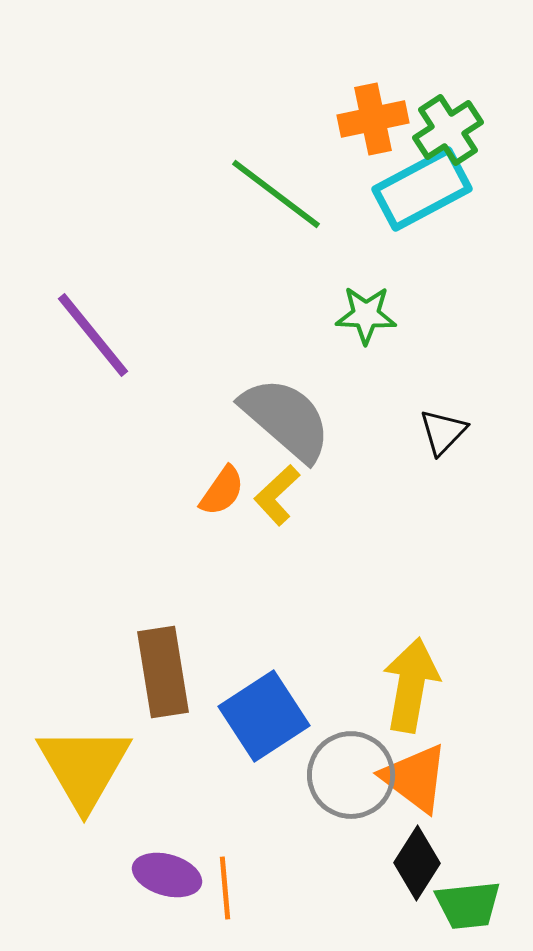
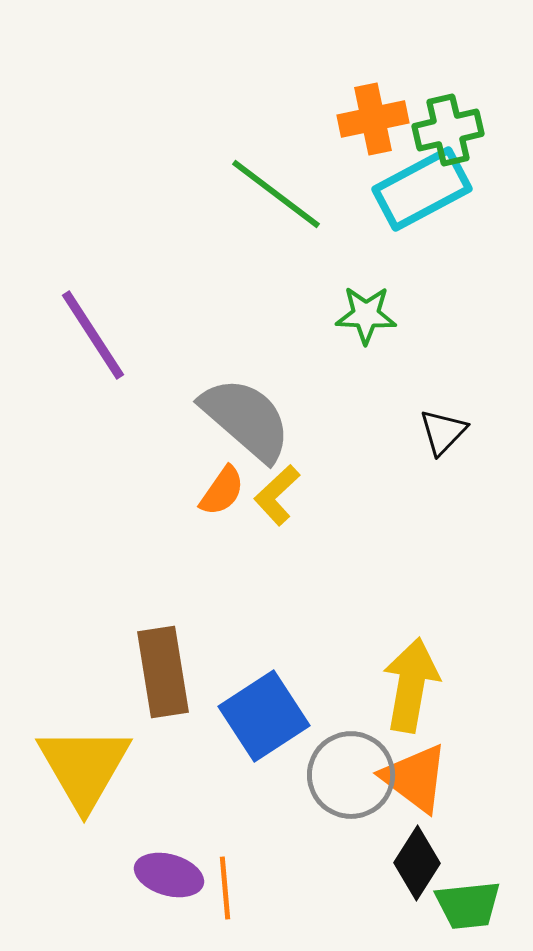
green cross: rotated 20 degrees clockwise
purple line: rotated 6 degrees clockwise
gray semicircle: moved 40 px left
purple ellipse: moved 2 px right
